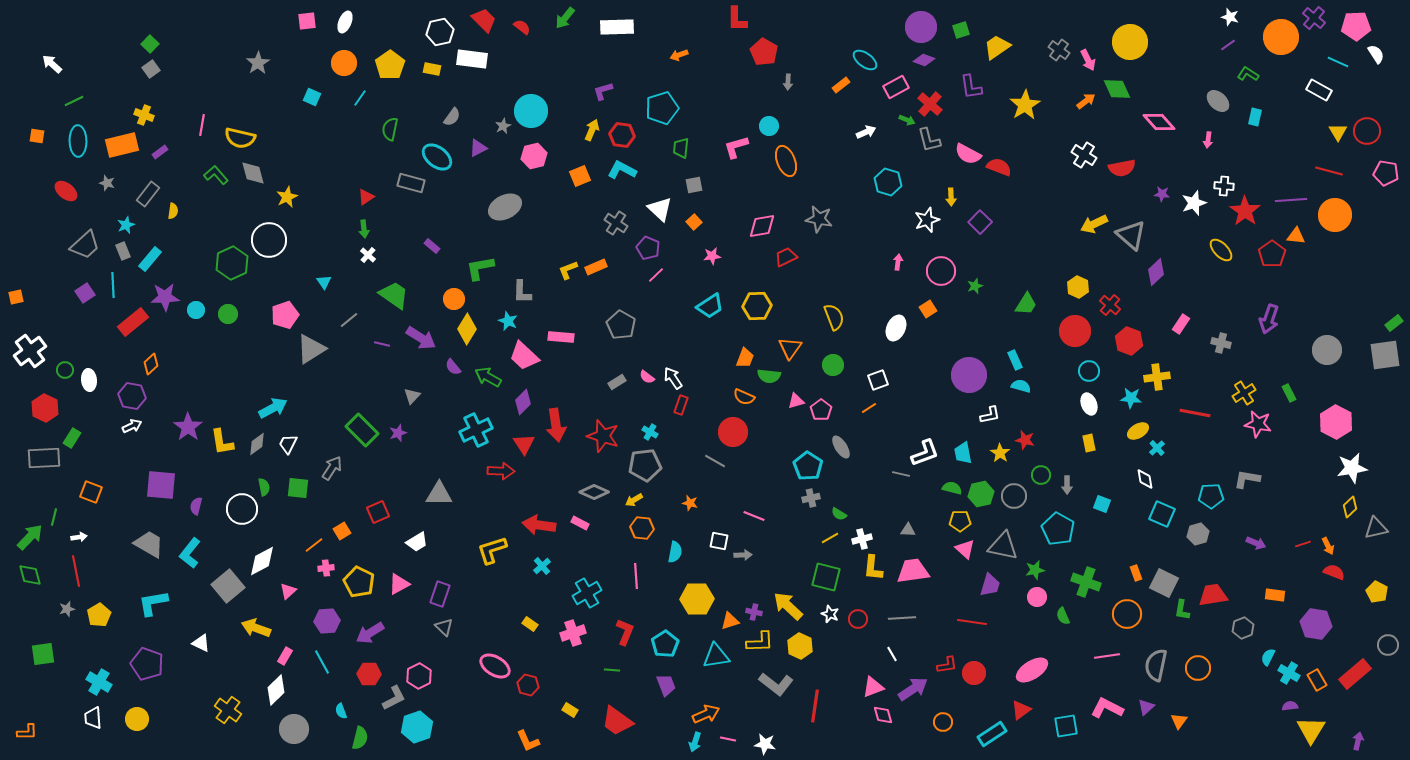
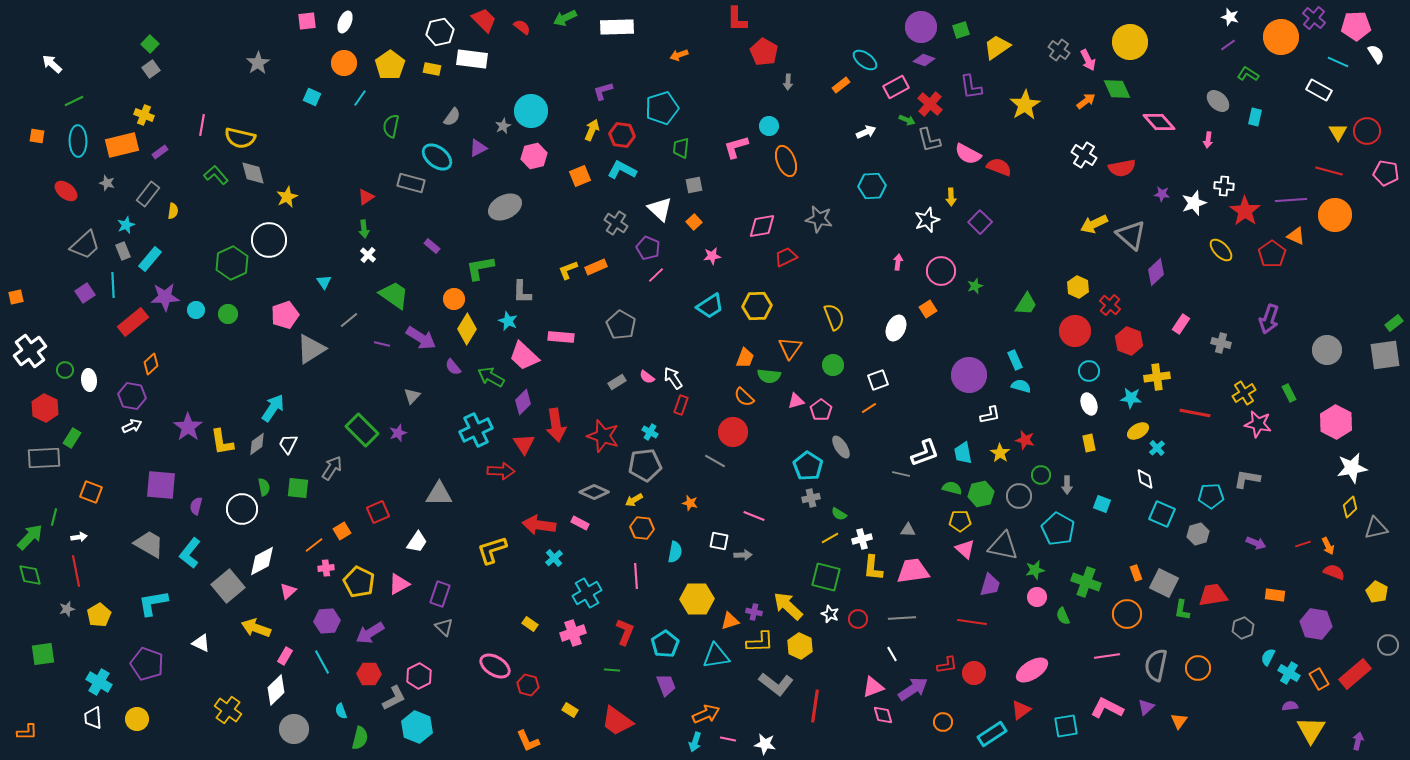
green arrow at (565, 18): rotated 25 degrees clockwise
green semicircle at (390, 129): moved 1 px right, 3 px up
cyan hexagon at (888, 182): moved 16 px left, 4 px down; rotated 20 degrees counterclockwise
orange triangle at (1296, 236): rotated 18 degrees clockwise
green arrow at (488, 377): moved 3 px right
orange semicircle at (744, 397): rotated 20 degrees clockwise
cyan arrow at (273, 408): rotated 28 degrees counterclockwise
gray circle at (1014, 496): moved 5 px right
white trapezoid at (417, 542): rotated 25 degrees counterclockwise
cyan cross at (542, 566): moved 12 px right, 8 px up
orange rectangle at (1317, 680): moved 2 px right, 1 px up
cyan hexagon at (417, 727): rotated 20 degrees counterclockwise
